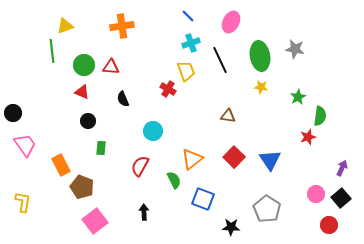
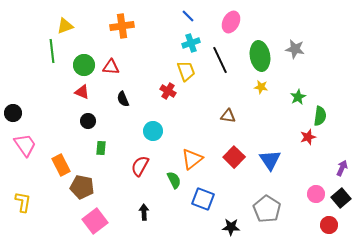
red cross at (168, 89): moved 2 px down
brown pentagon at (82, 187): rotated 10 degrees counterclockwise
